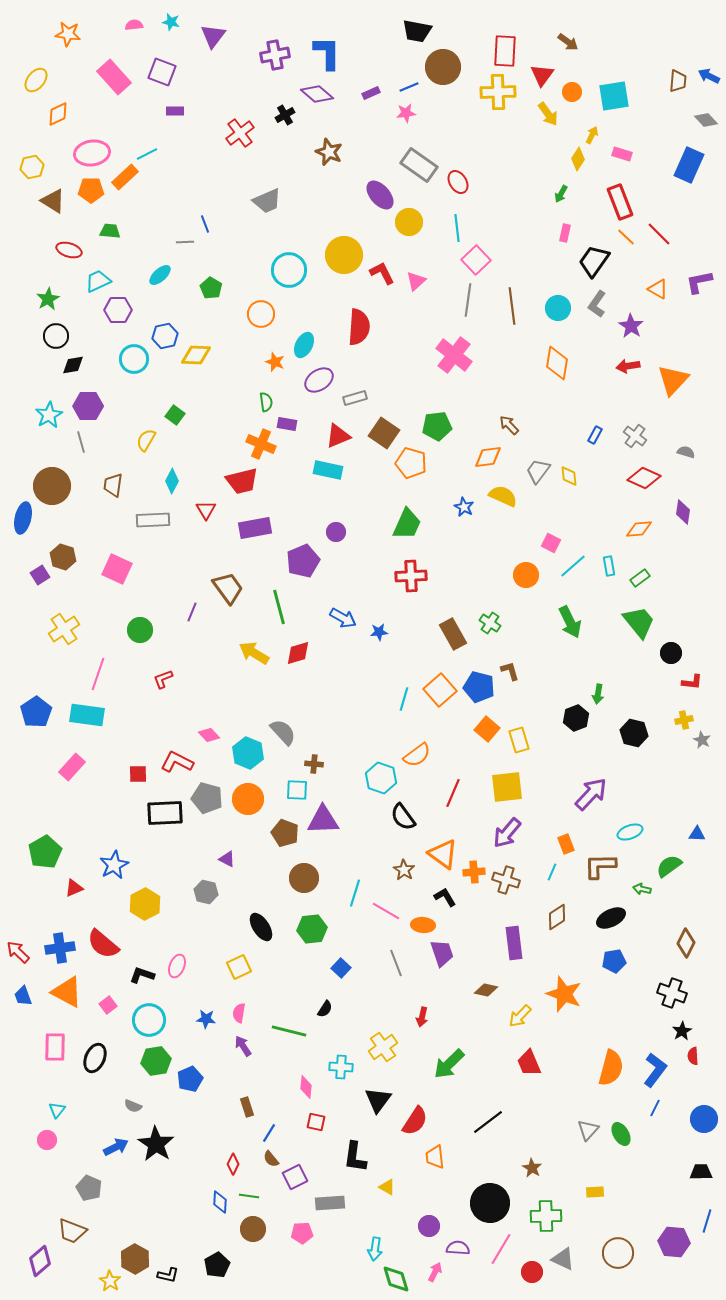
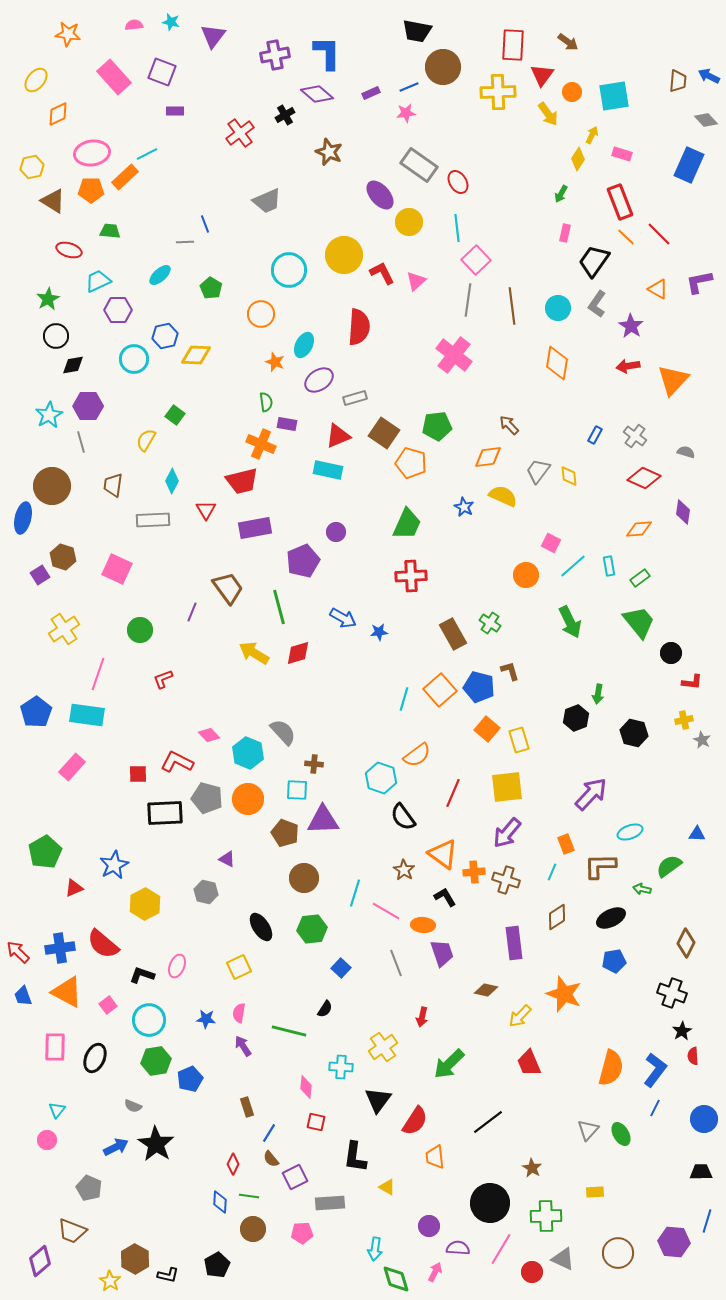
red rectangle at (505, 51): moved 8 px right, 6 px up
